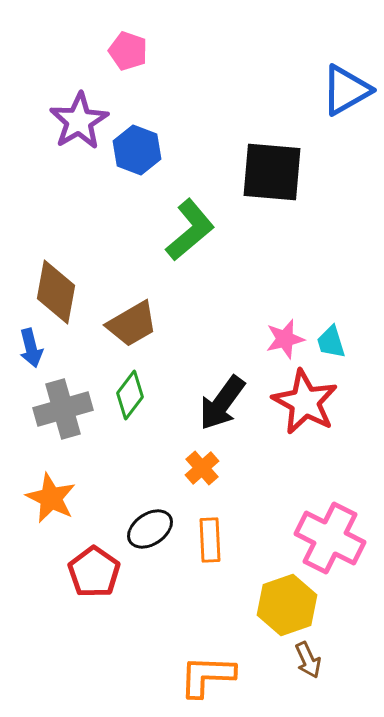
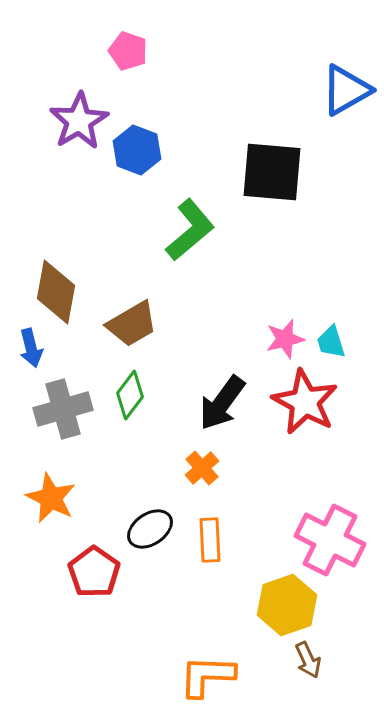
pink cross: moved 2 px down
